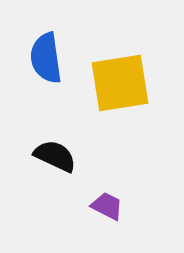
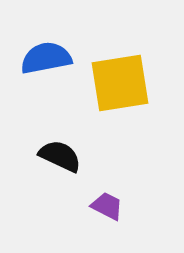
blue semicircle: rotated 87 degrees clockwise
black semicircle: moved 5 px right
